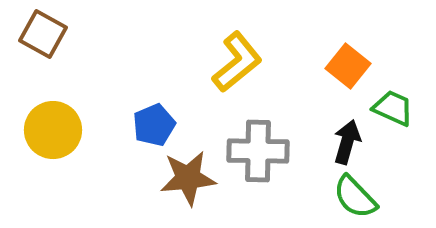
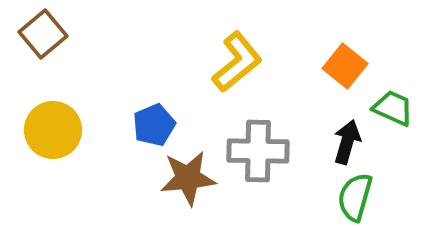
brown square: rotated 21 degrees clockwise
orange square: moved 3 px left
green semicircle: rotated 60 degrees clockwise
